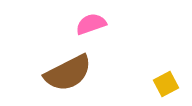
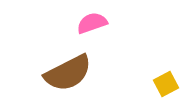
pink semicircle: moved 1 px right, 1 px up
